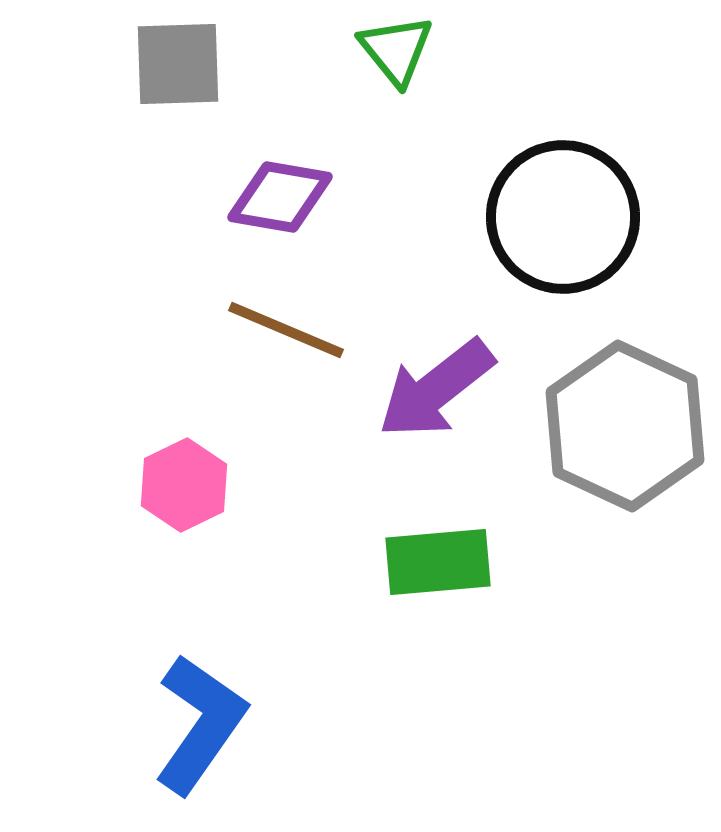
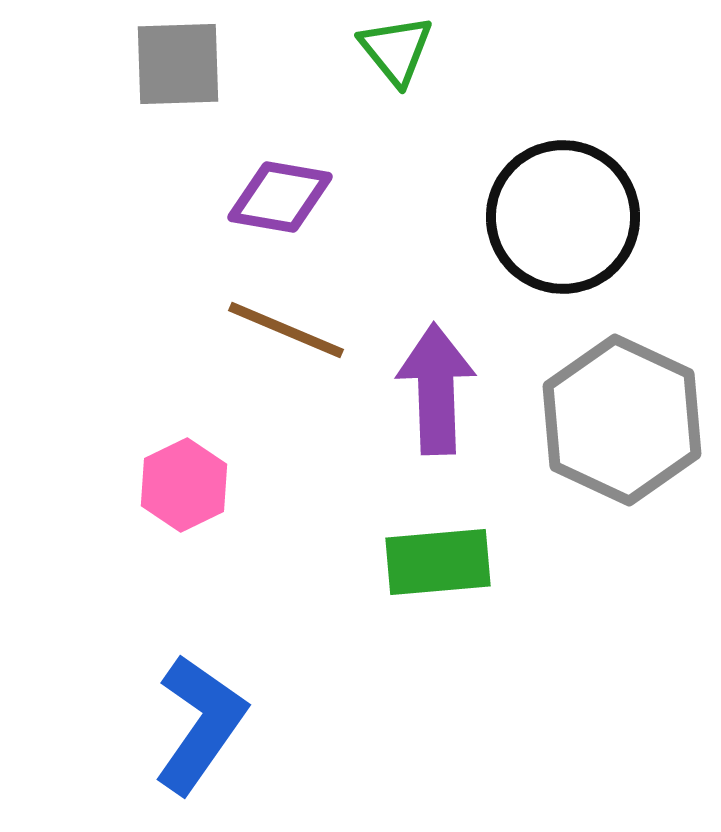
purple arrow: rotated 126 degrees clockwise
gray hexagon: moved 3 px left, 6 px up
